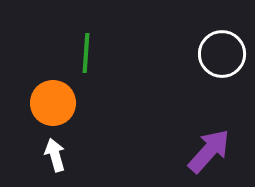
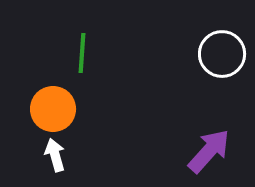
green line: moved 4 px left
orange circle: moved 6 px down
